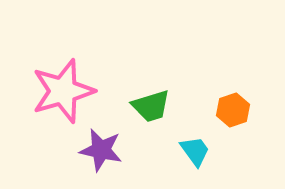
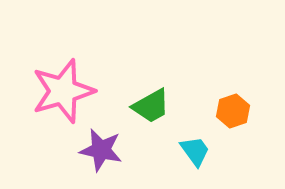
green trapezoid: rotated 12 degrees counterclockwise
orange hexagon: moved 1 px down
